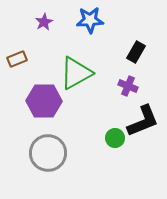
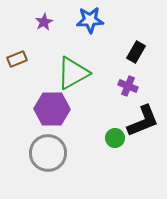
green triangle: moved 3 px left
purple hexagon: moved 8 px right, 8 px down
